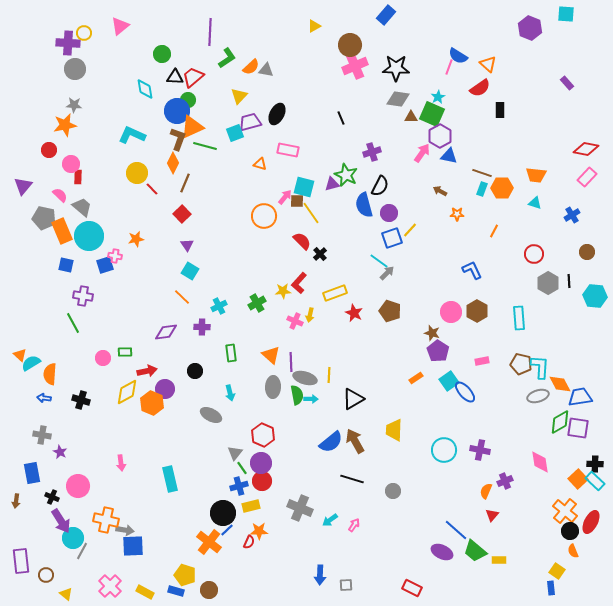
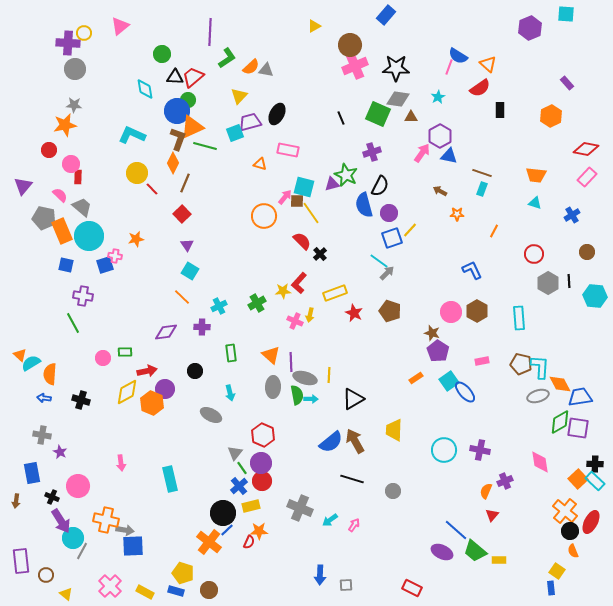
purple hexagon at (530, 28): rotated 15 degrees clockwise
green square at (432, 114): moved 54 px left
orange hexagon at (502, 188): moved 49 px right, 72 px up; rotated 25 degrees counterclockwise
blue cross at (239, 486): rotated 24 degrees counterclockwise
yellow pentagon at (185, 575): moved 2 px left, 2 px up
